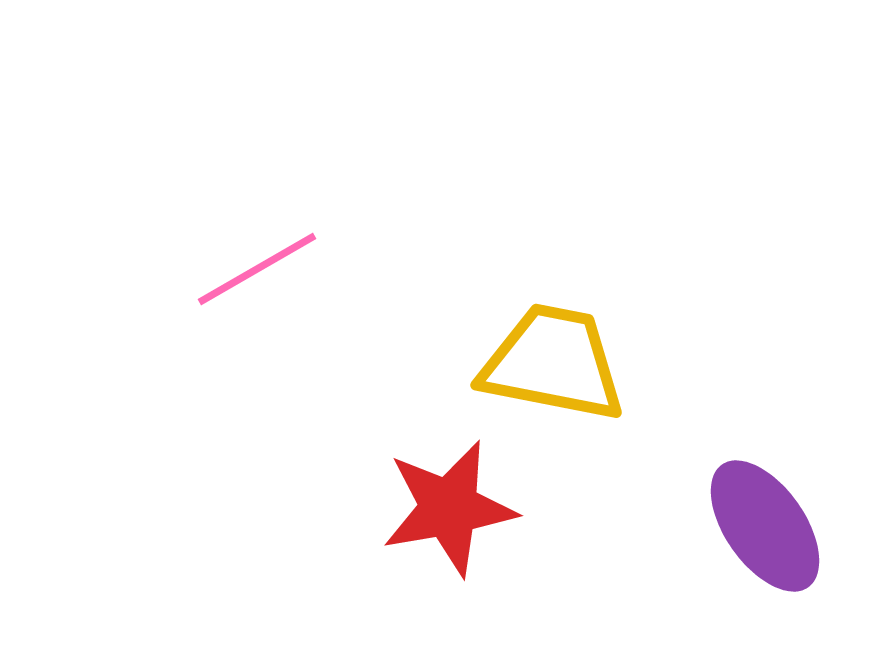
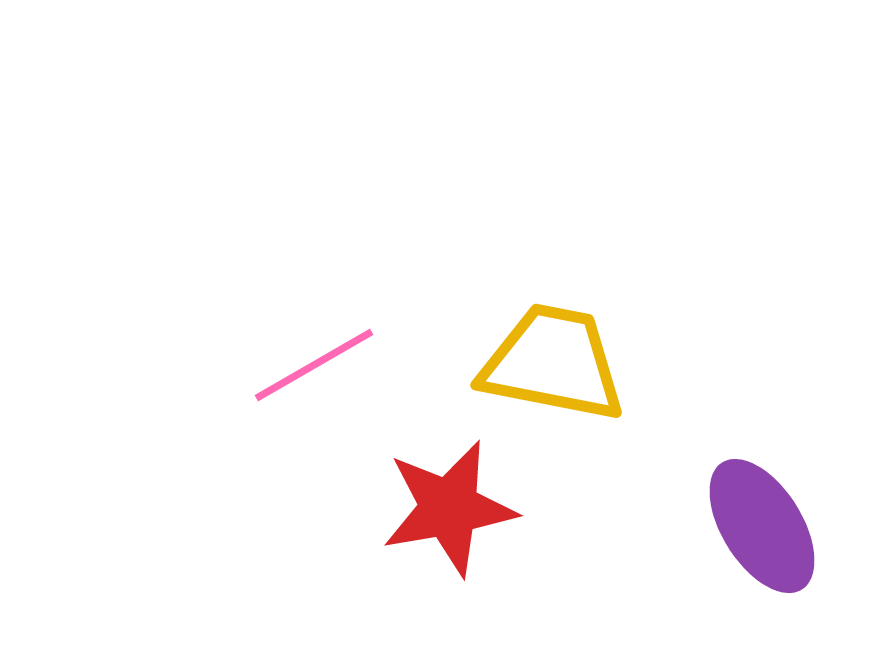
pink line: moved 57 px right, 96 px down
purple ellipse: moved 3 px left; rotated 3 degrees clockwise
